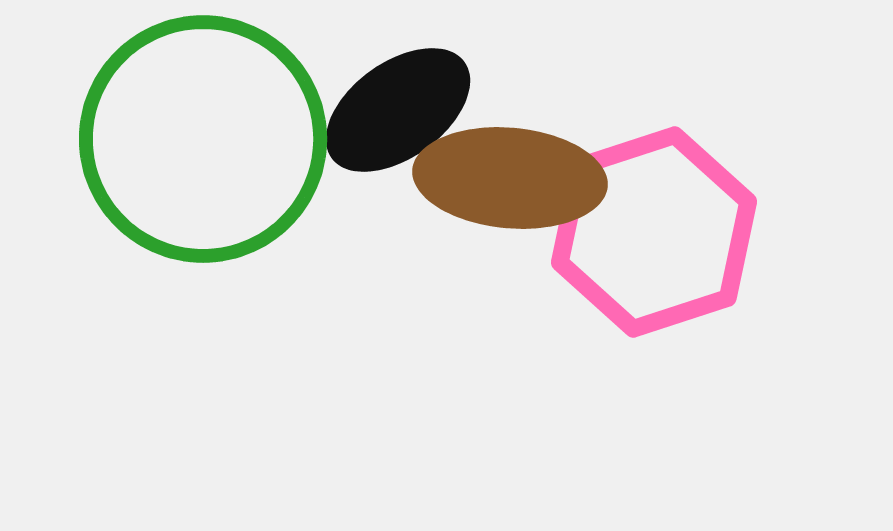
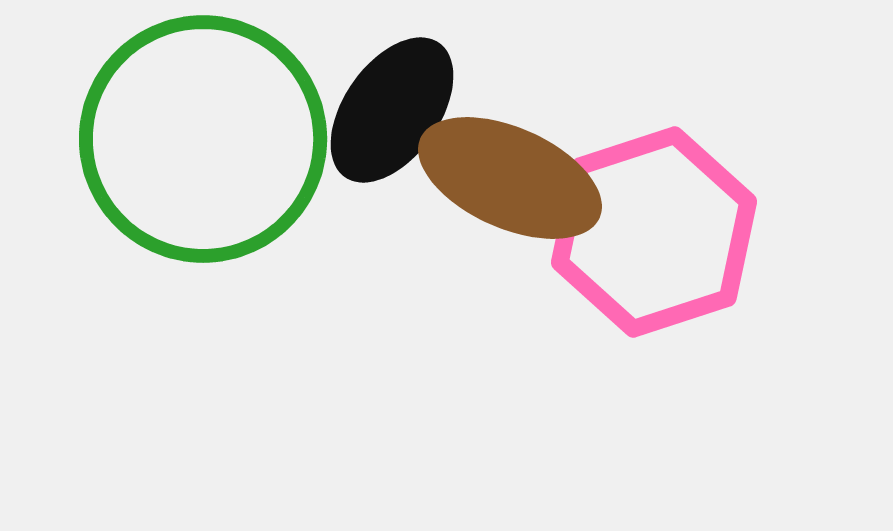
black ellipse: moved 6 px left; rotated 19 degrees counterclockwise
brown ellipse: rotated 19 degrees clockwise
